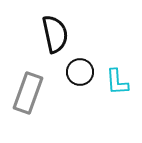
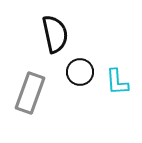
gray rectangle: moved 2 px right
